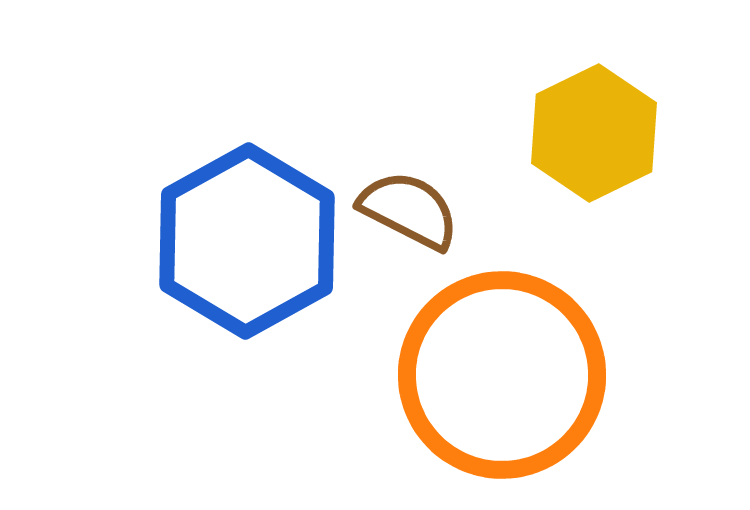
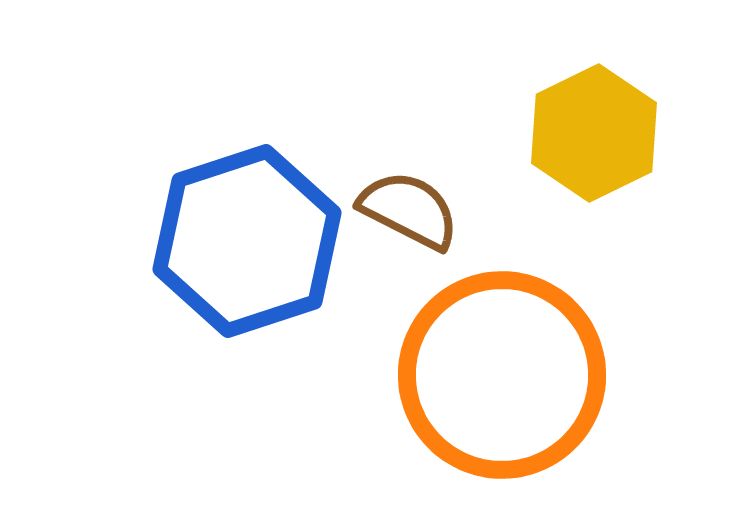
blue hexagon: rotated 11 degrees clockwise
